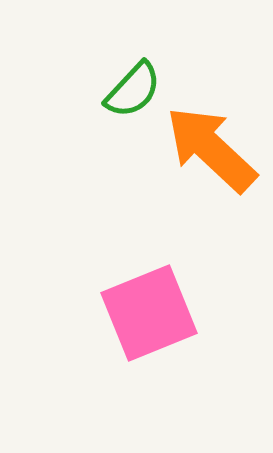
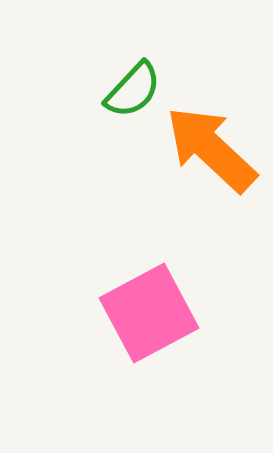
pink square: rotated 6 degrees counterclockwise
